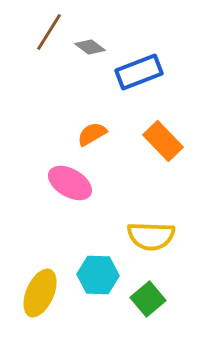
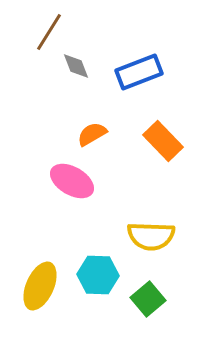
gray diamond: moved 14 px left, 19 px down; rotated 32 degrees clockwise
pink ellipse: moved 2 px right, 2 px up
yellow ellipse: moved 7 px up
